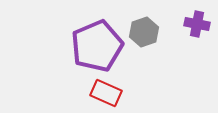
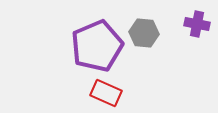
gray hexagon: moved 1 px down; rotated 24 degrees clockwise
